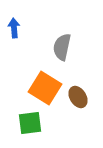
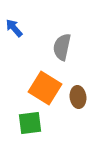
blue arrow: rotated 36 degrees counterclockwise
brown ellipse: rotated 25 degrees clockwise
